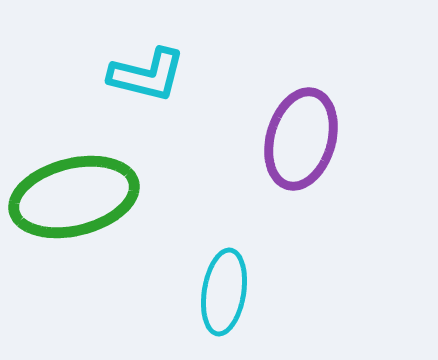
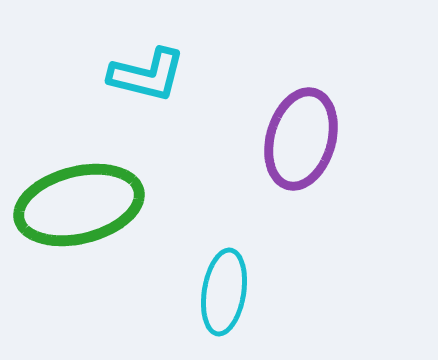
green ellipse: moved 5 px right, 8 px down
